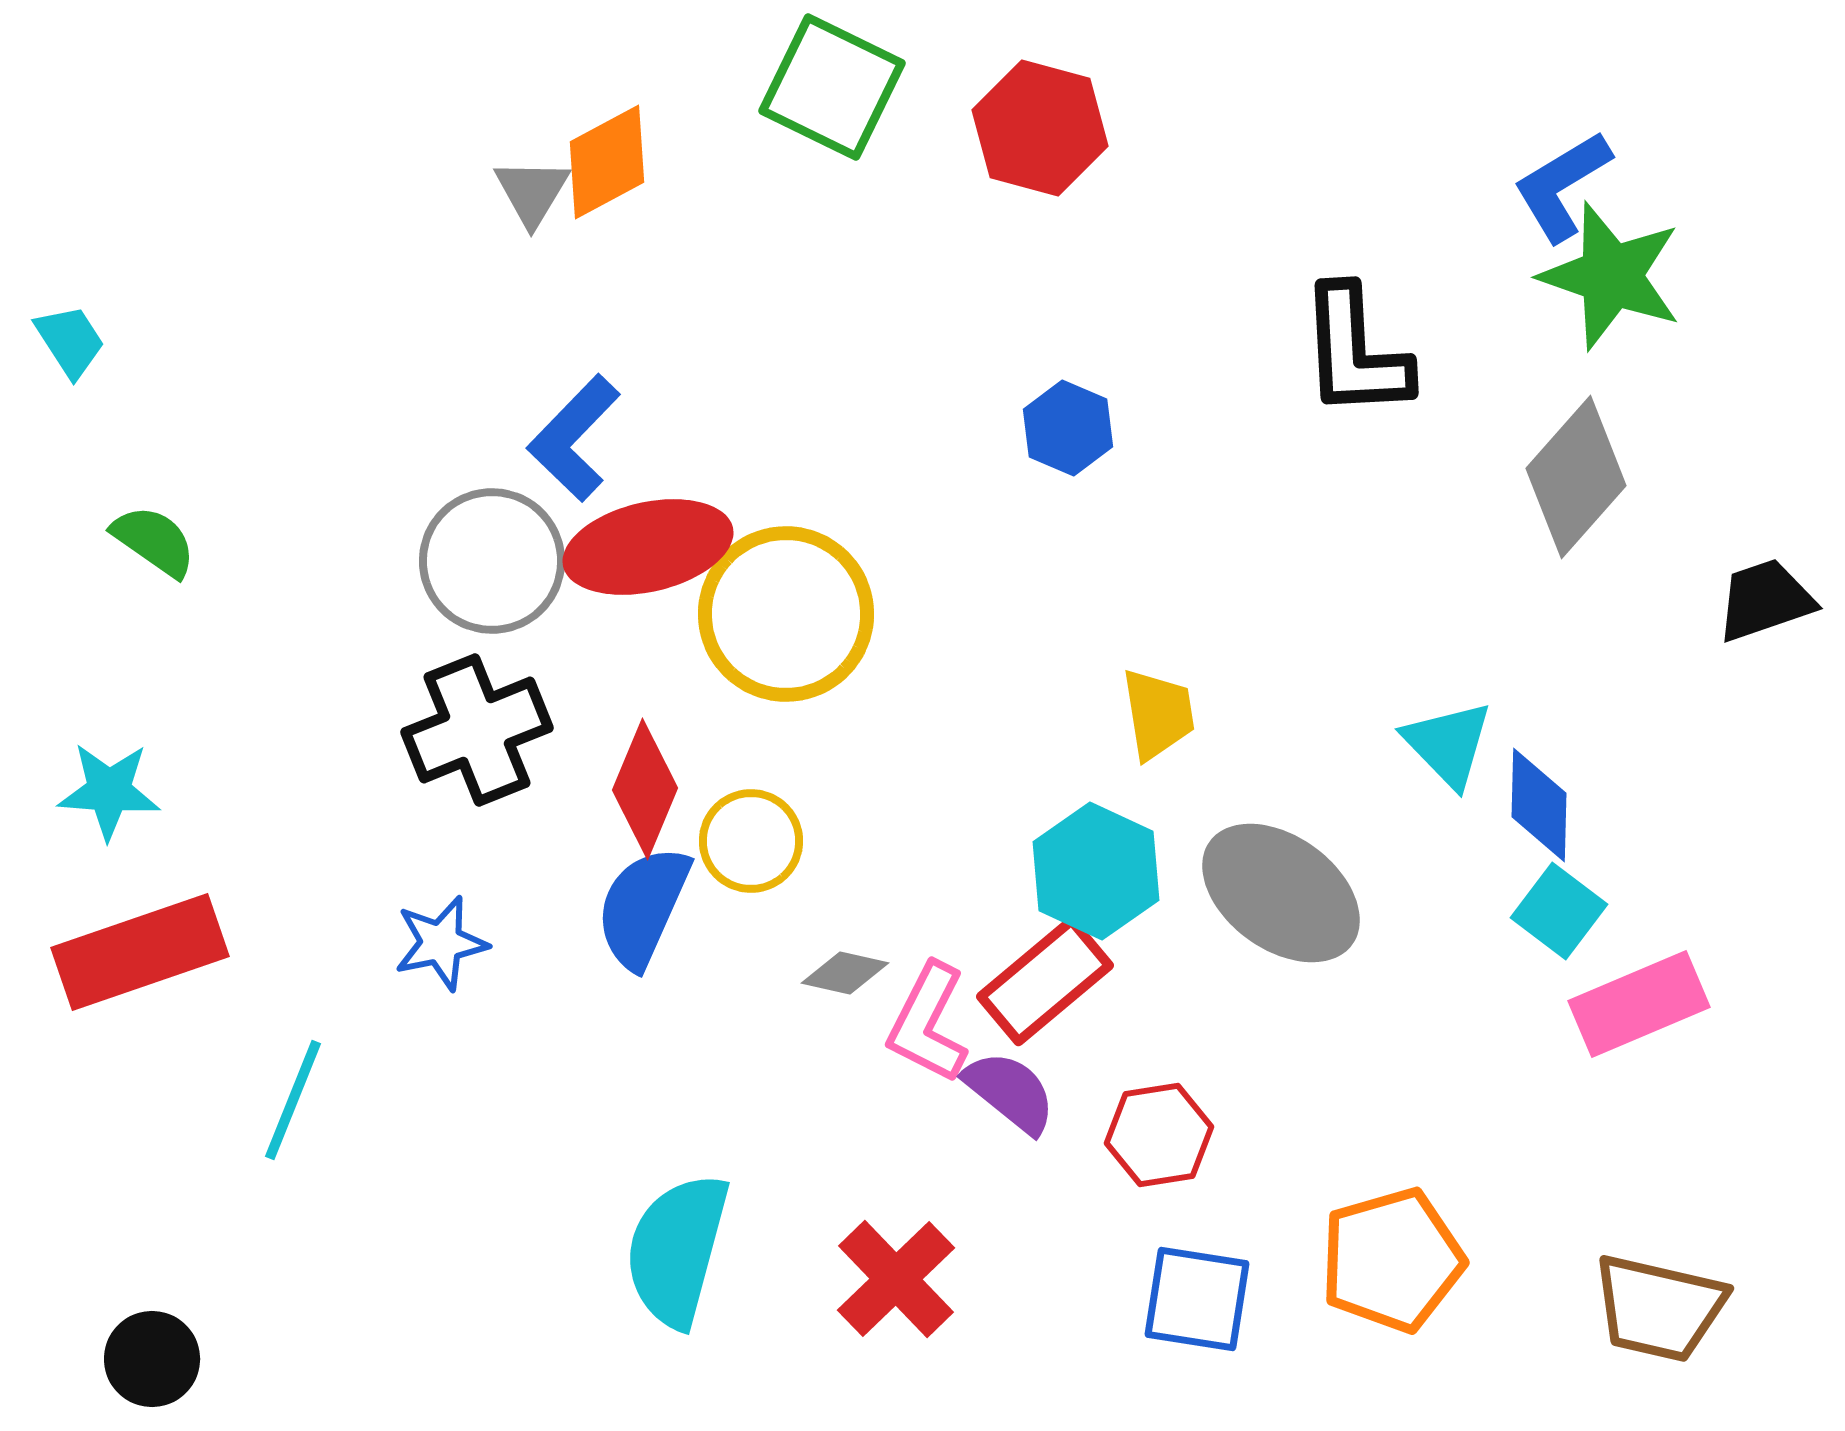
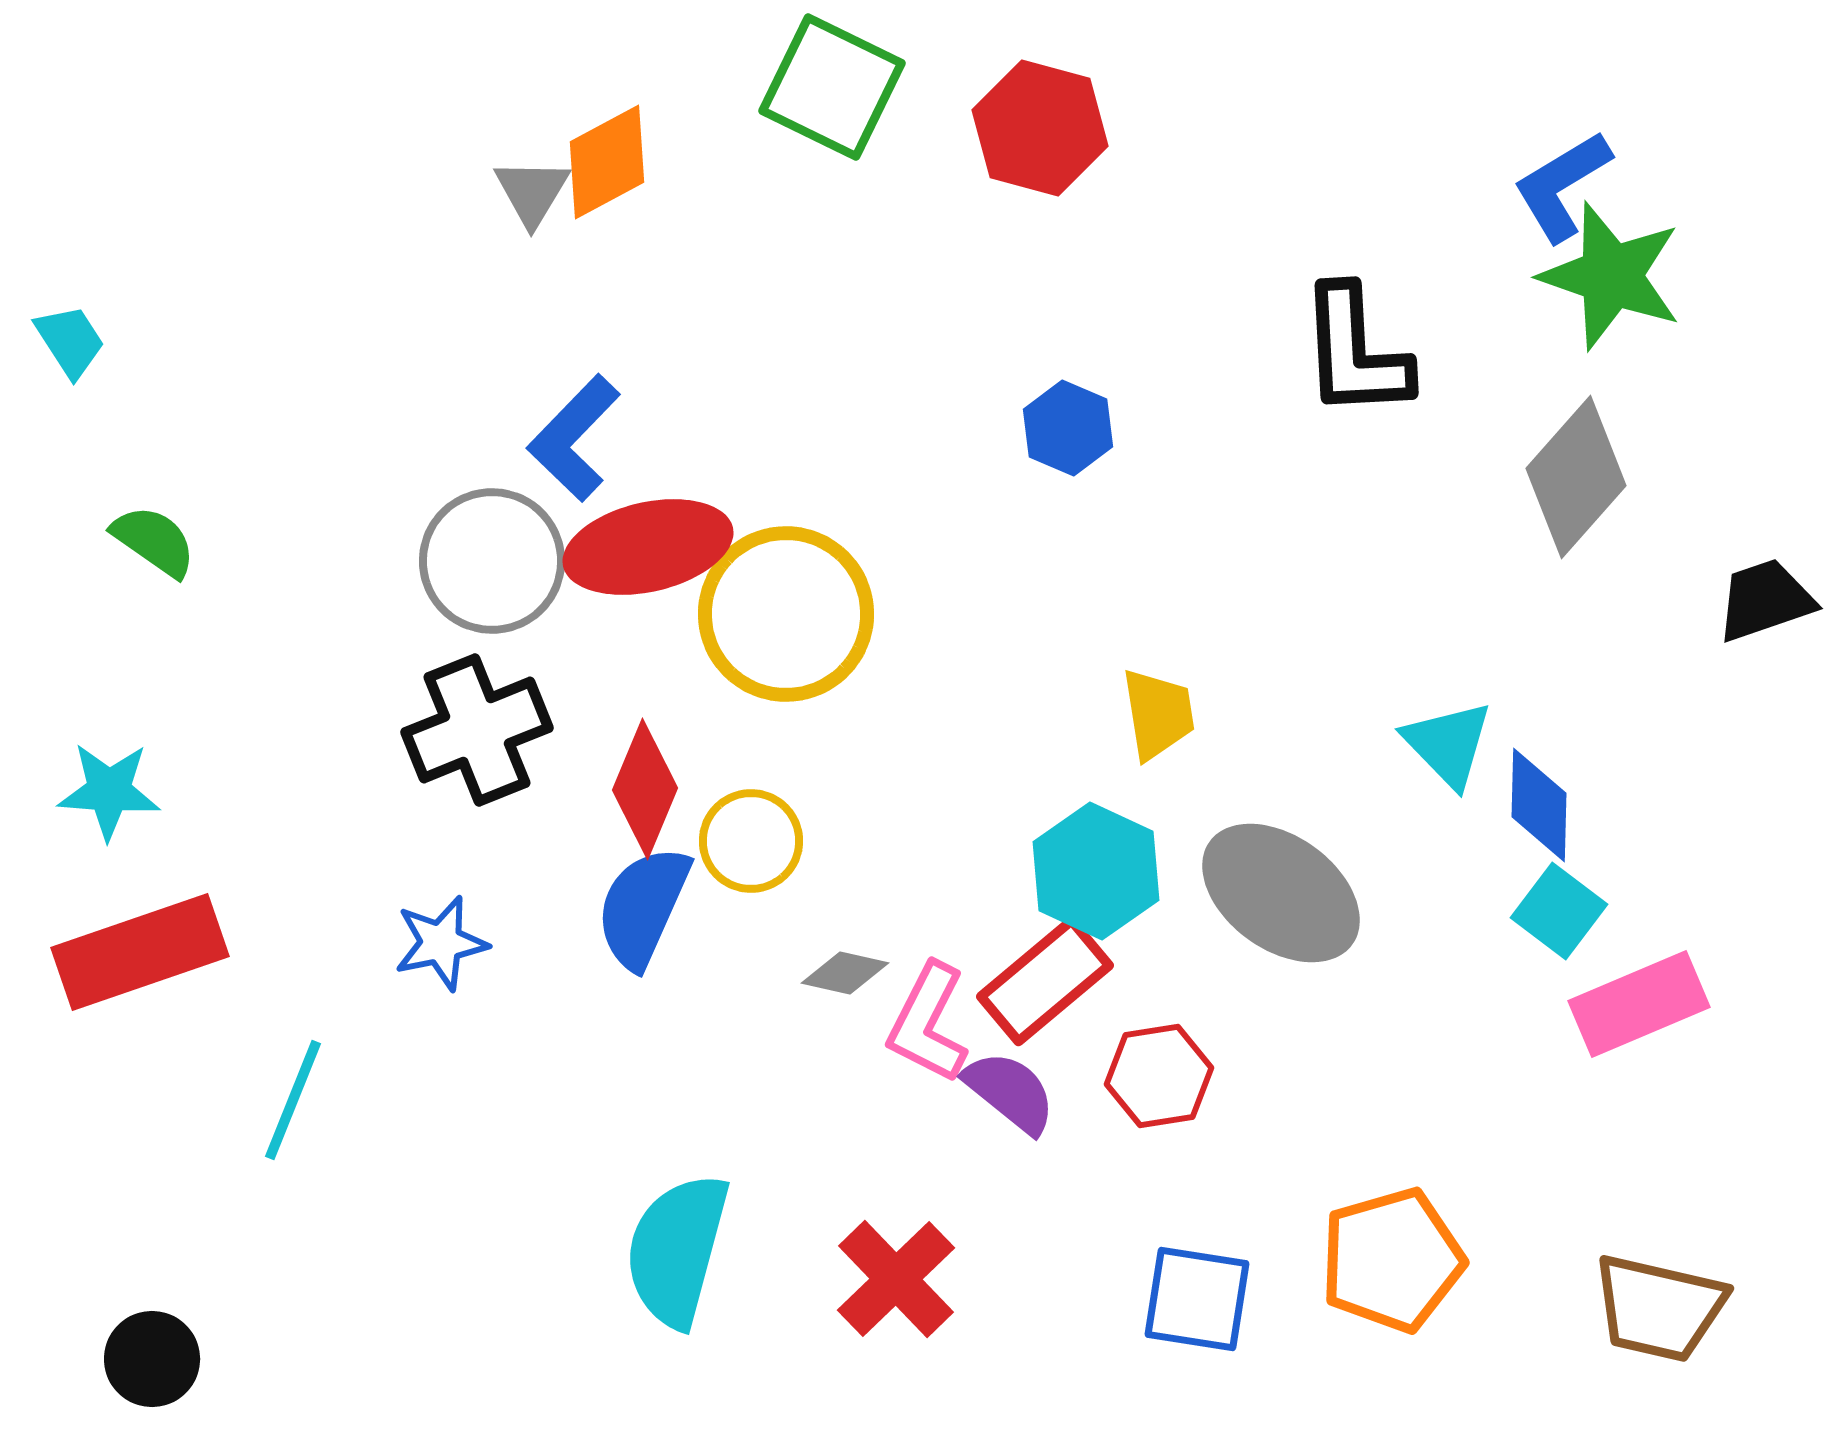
red hexagon at (1159, 1135): moved 59 px up
